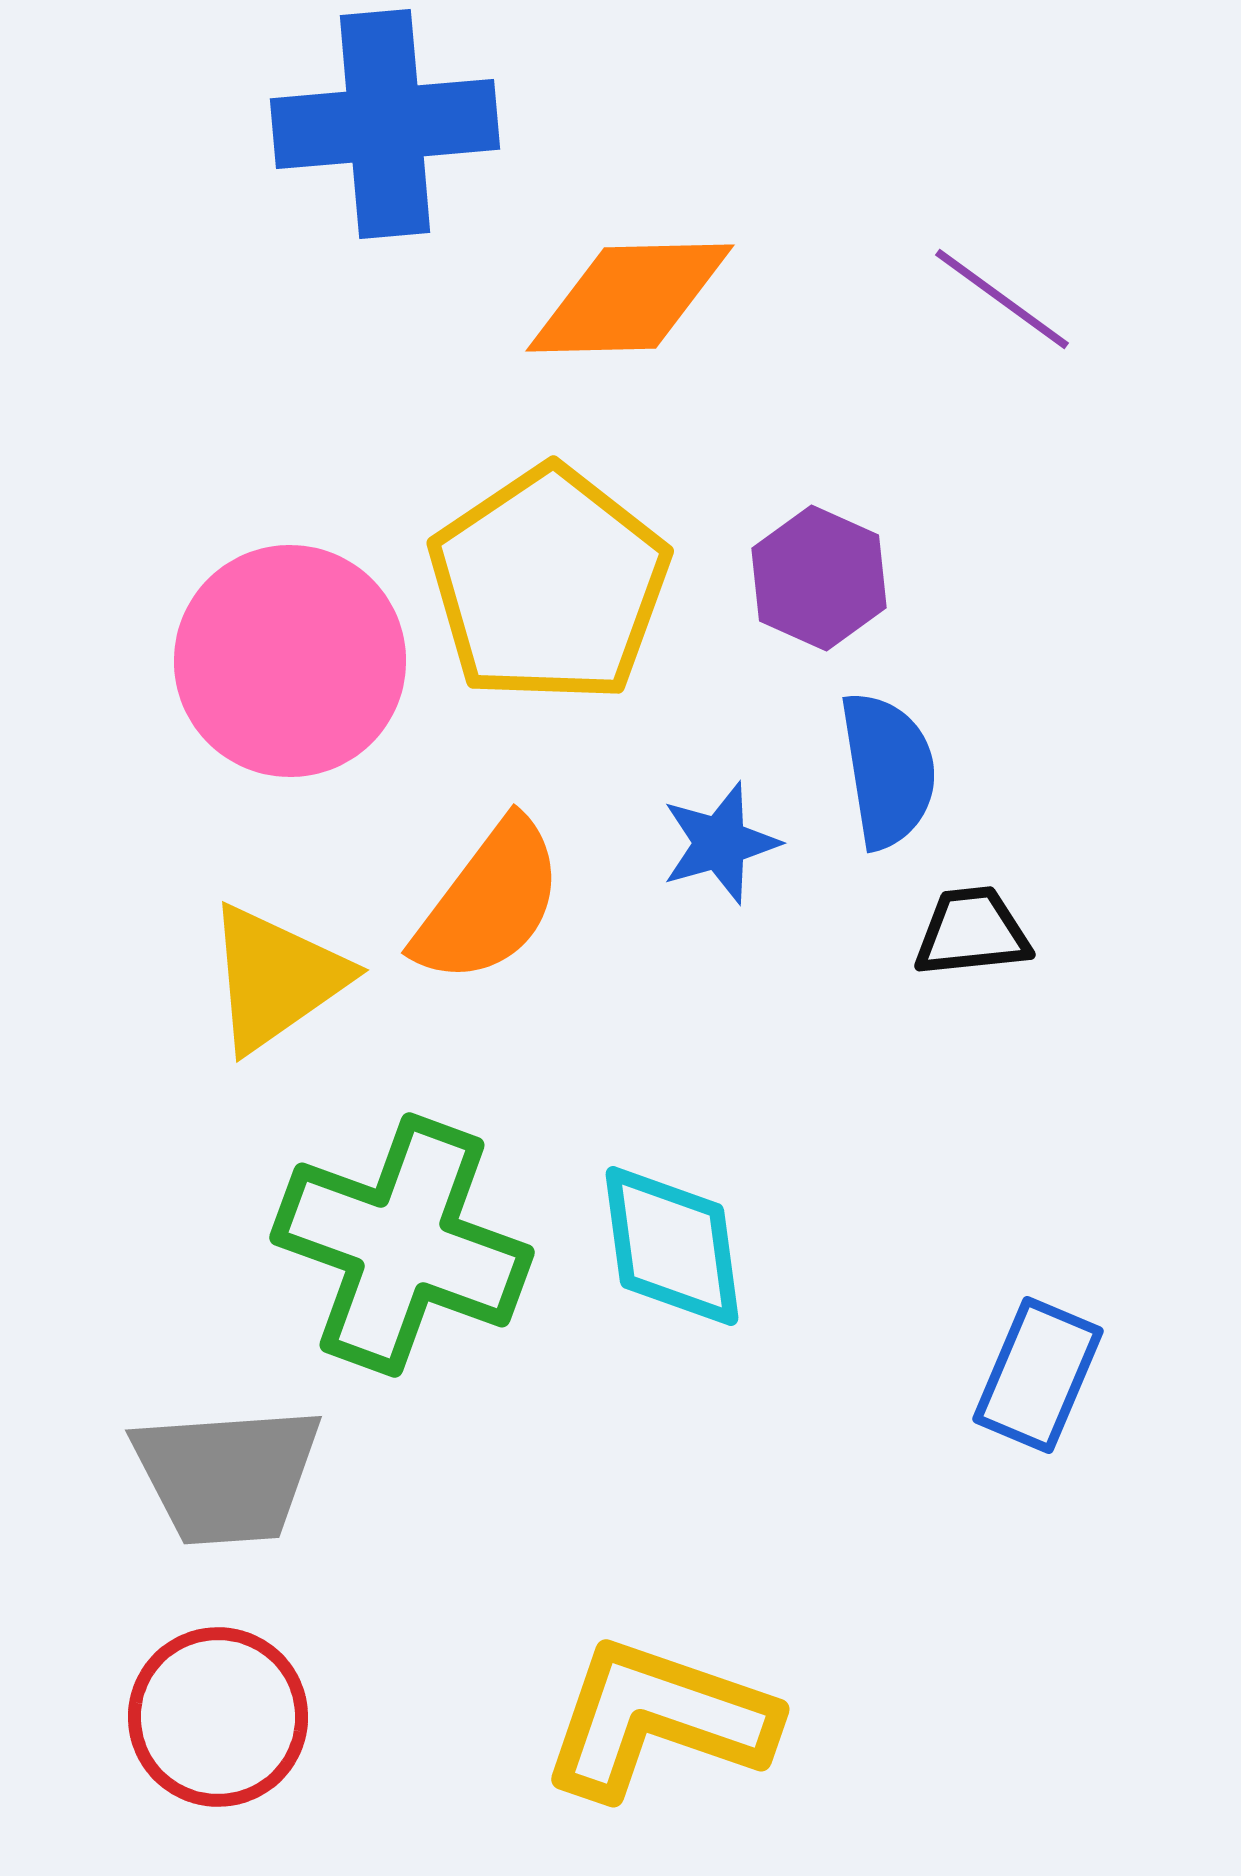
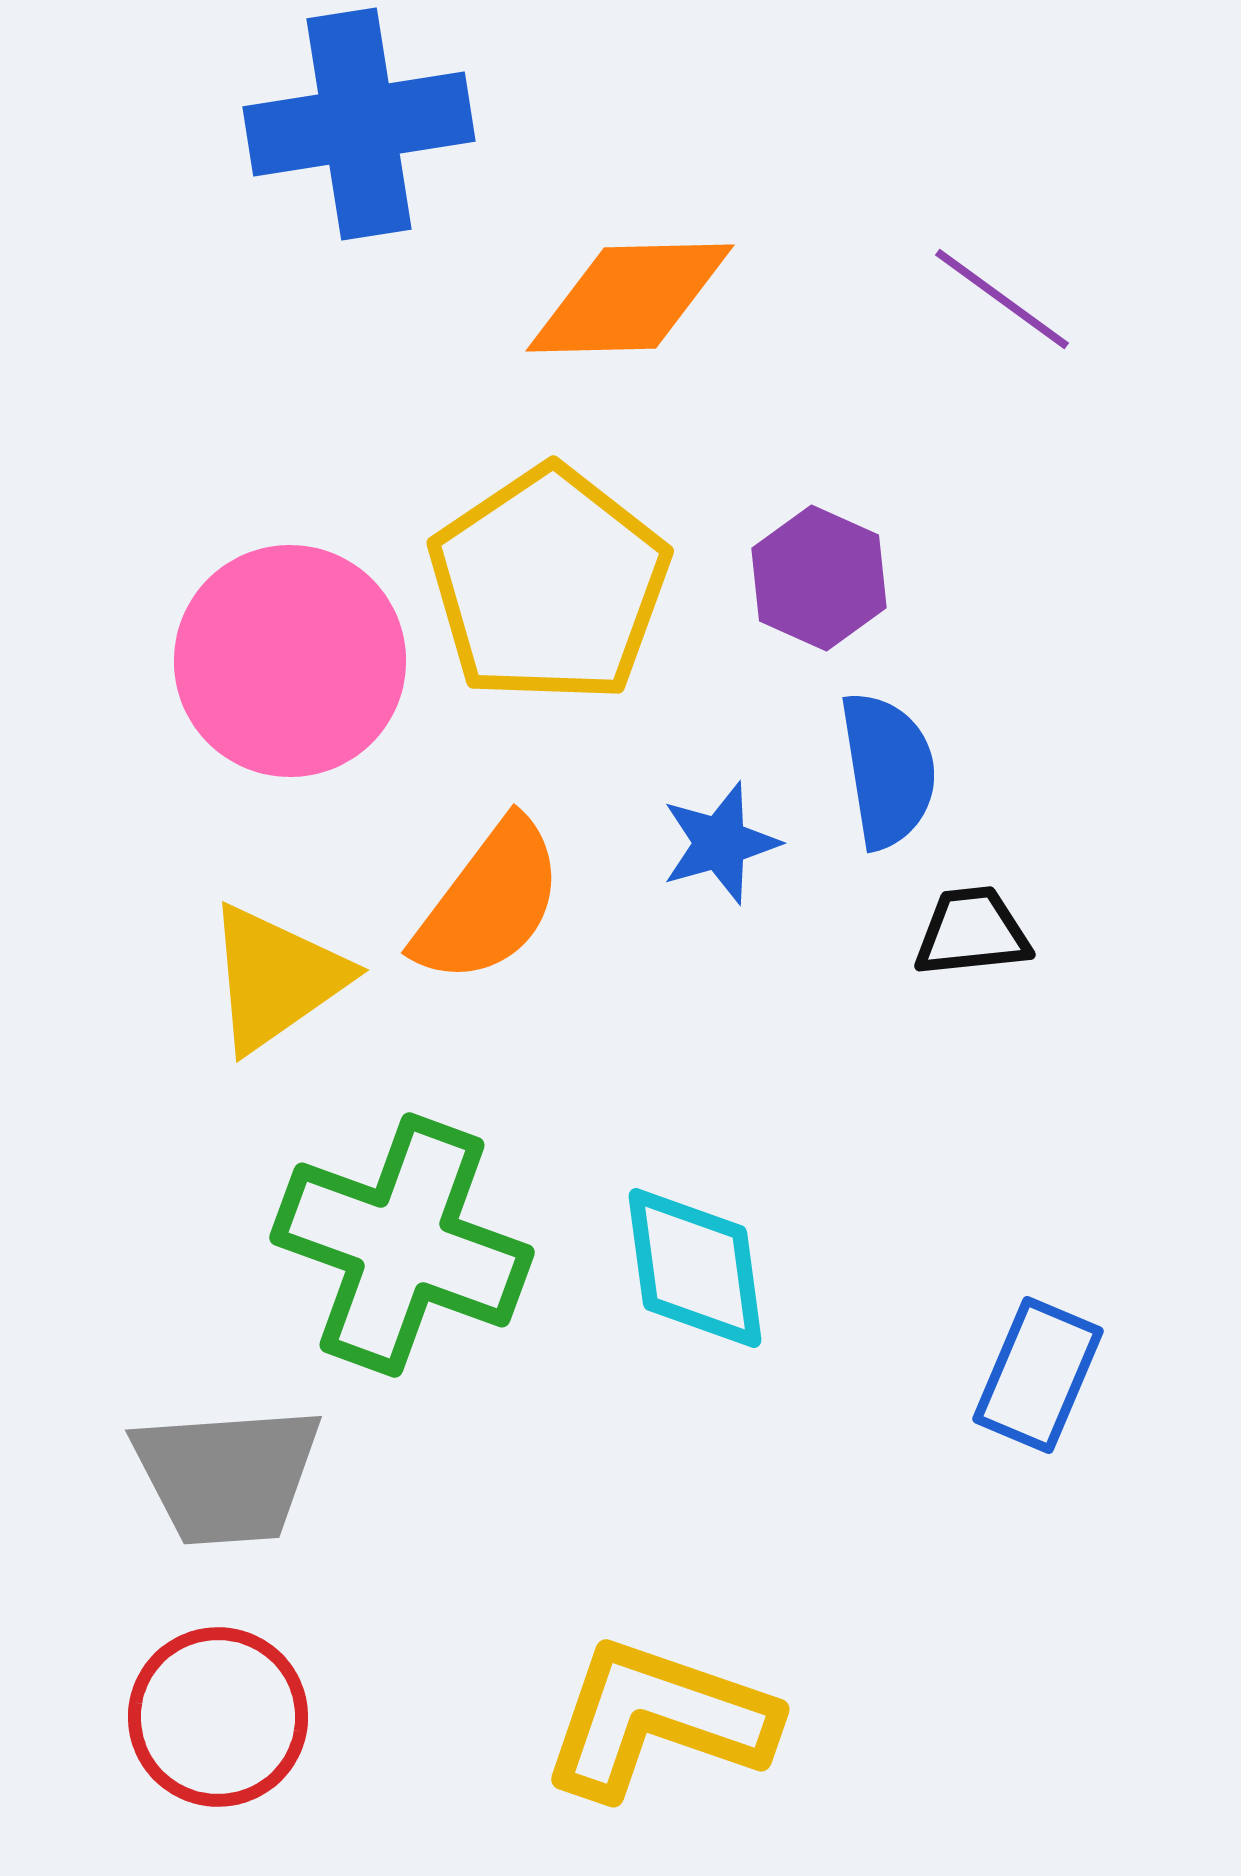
blue cross: moved 26 px left; rotated 4 degrees counterclockwise
cyan diamond: moved 23 px right, 22 px down
